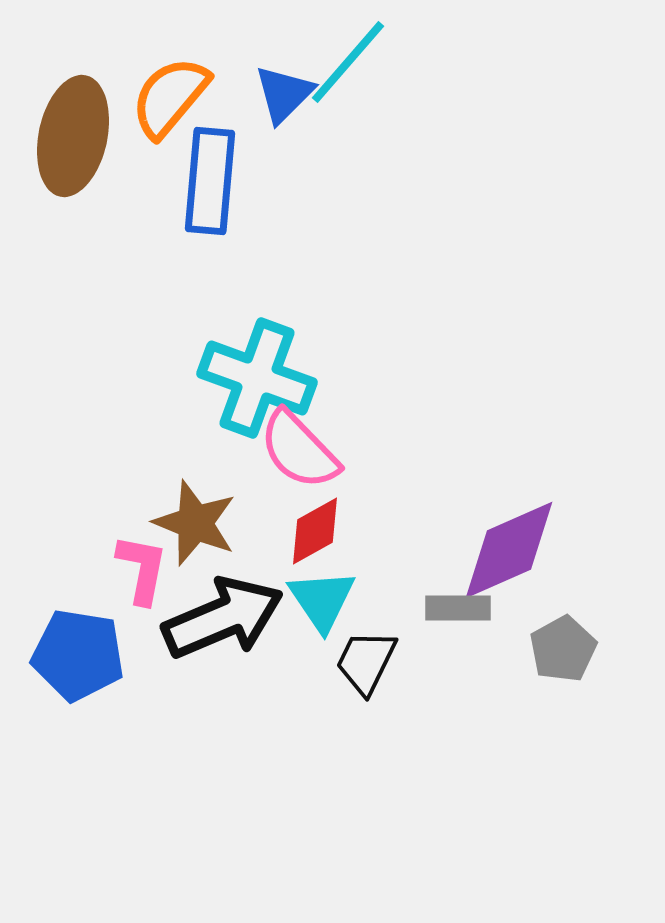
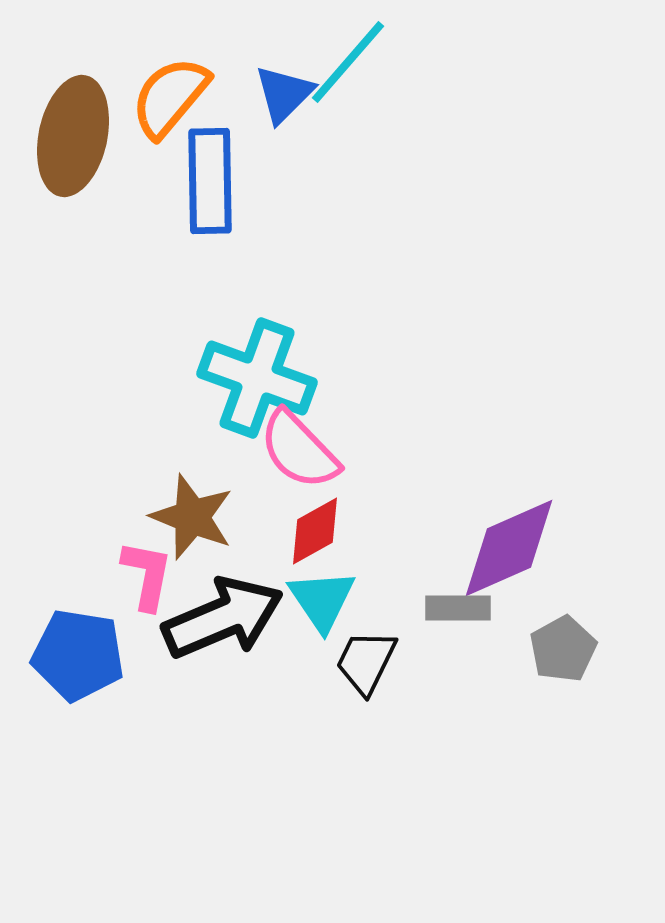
blue rectangle: rotated 6 degrees counterclockwise
brown star: moved 3 px left, 6 px up
purple diamond: moved 2 px up
pink L-shape: moved 5 px right, 6 px down
